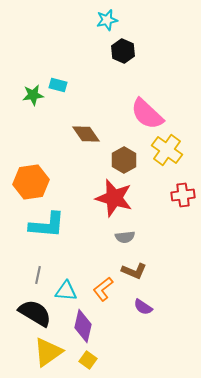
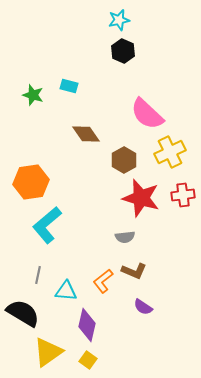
cyan star: moved 12 px right
cyan rectangle: moved 11 px right, 1 px down
green star: rotated 25 degrees clockwise
yellow cross: moved 3 px right, 2 px down; rotated 28 degrees clockwise
red star: moved 27 px right
cyan L-shape: rotated 135 degrees clockwise
orange L-shape: moved 8 px up
black semicircle: moved 12 px left
purple diamond: moved 4 px right, 1 px up
